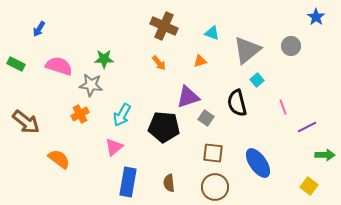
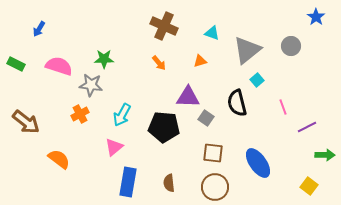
purple triangle: rotated 20 degrees clockwise
